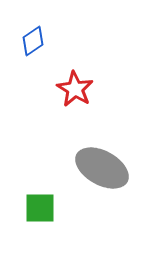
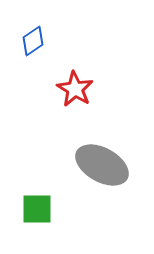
gray ellipse: moved 3 px up
green square: moved 3 px left, 1 px down
